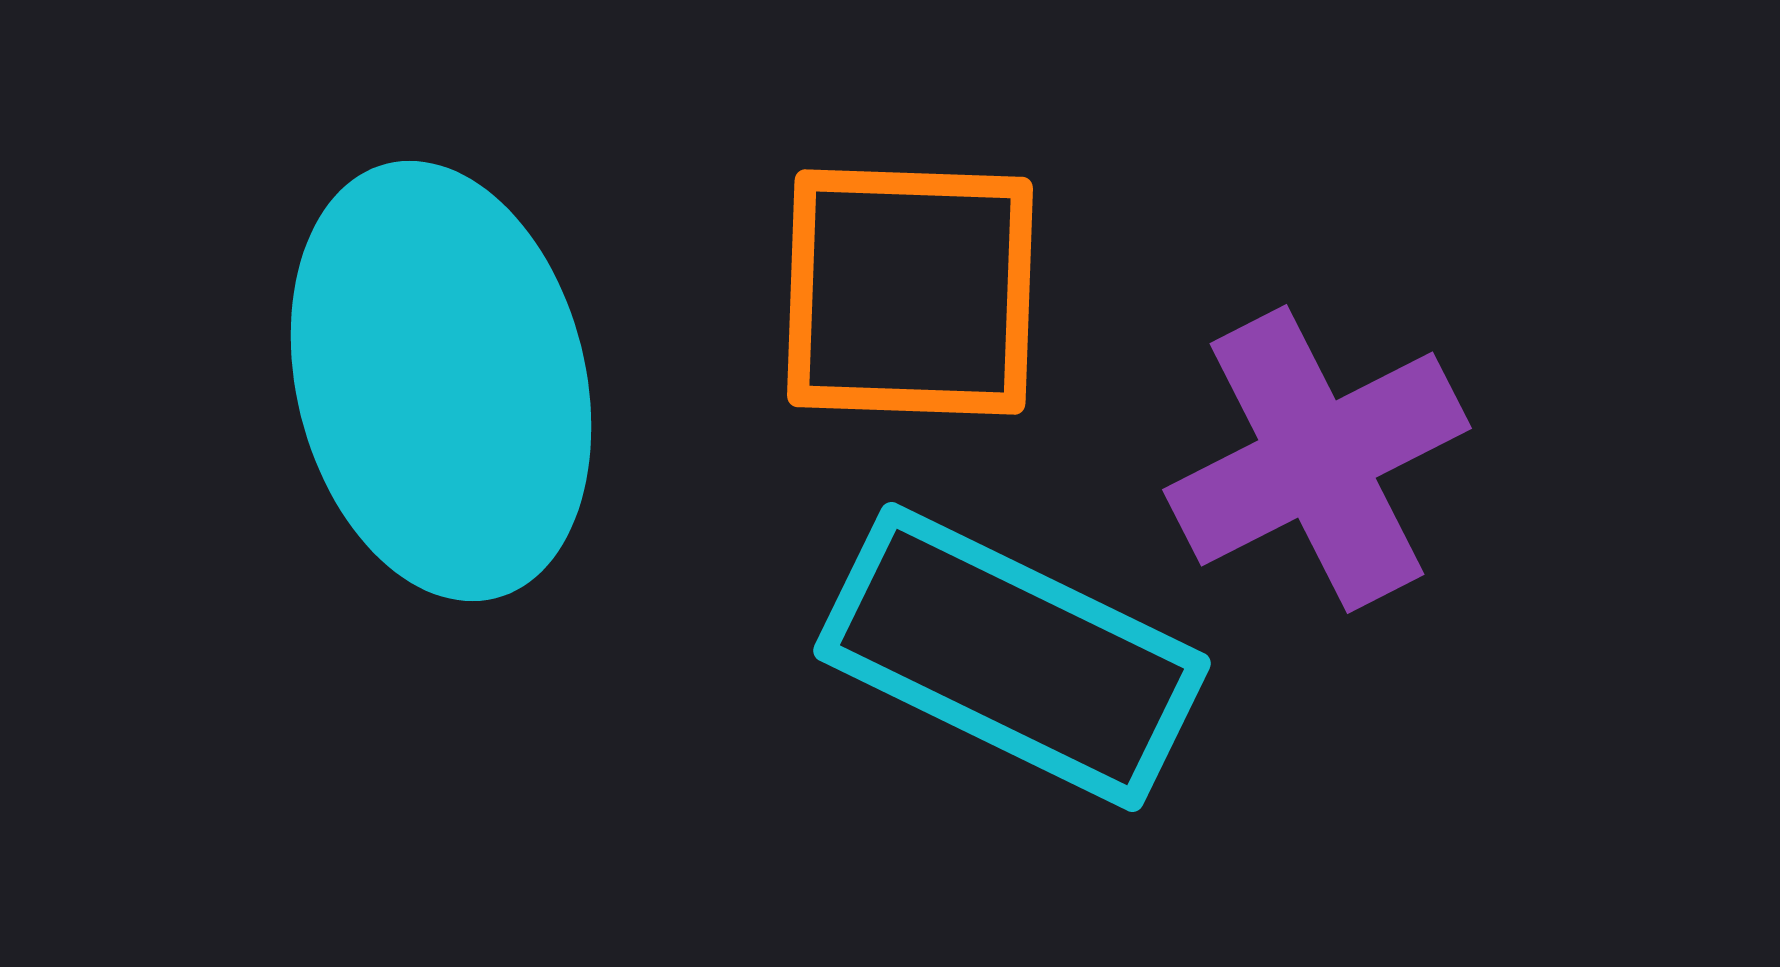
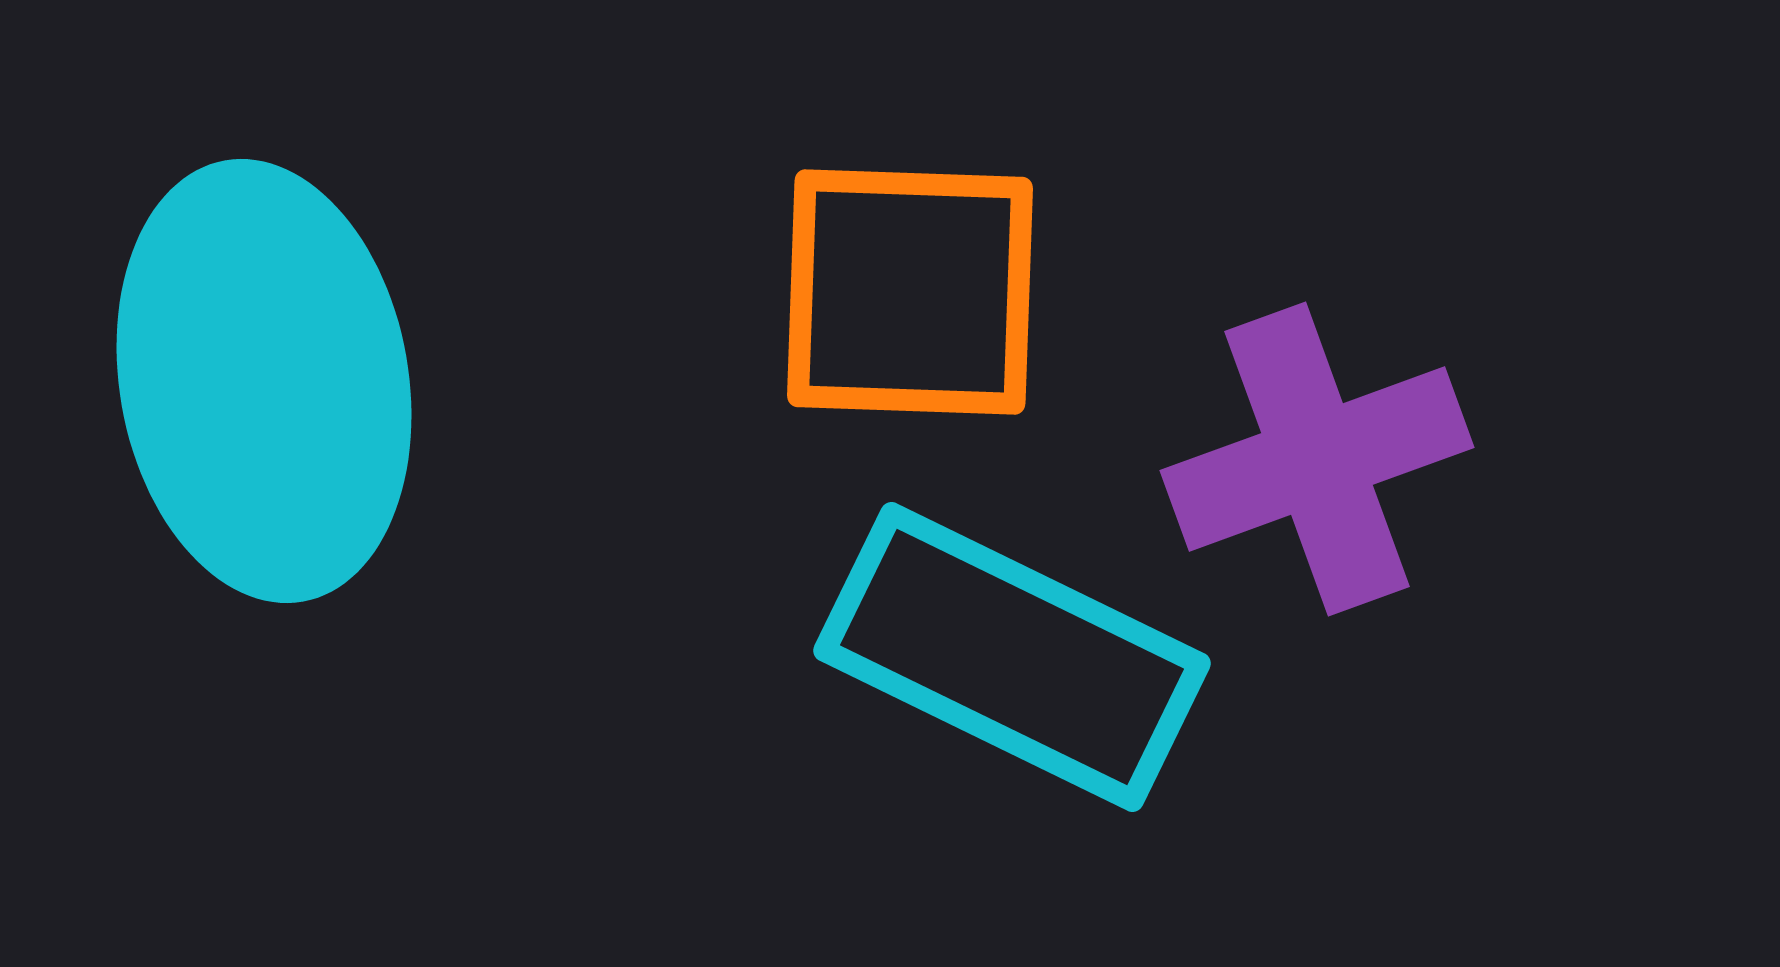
cyan ellipse: moved 177 px left; rotated 4 degrees clockwise
purple cross: rotated 7 degrees clockwise
